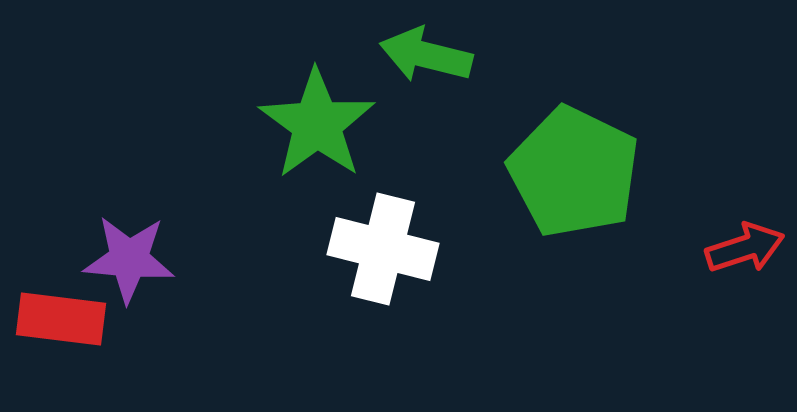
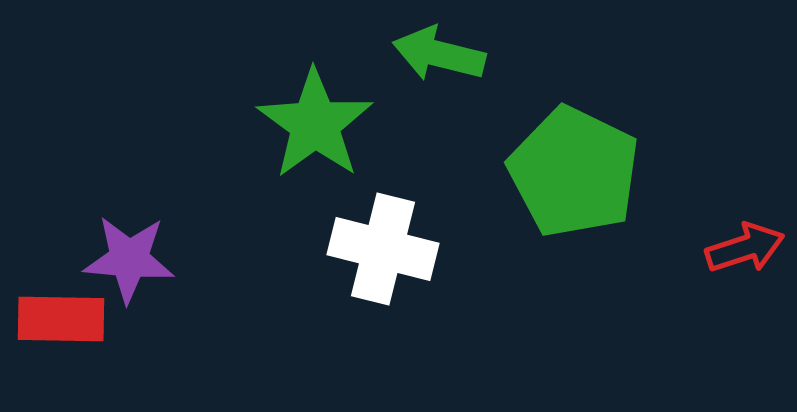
green arrow: moved 13 px right, 1 px up
green star: moved 2 px left
red rectangle: rotated 6 degrees counterclockwise
